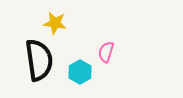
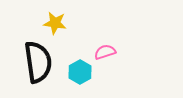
pink semicircle: moved 1 px left; rotated 55 degrees clockwise
black semicircle: moved 1 px left, 2 px down
